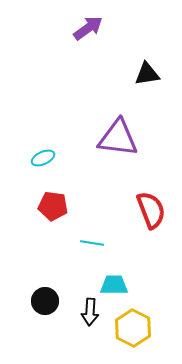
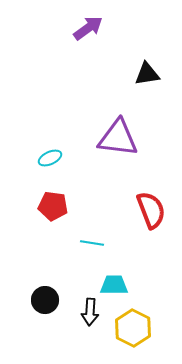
cyan ellipse: moved 7 px right
black circle: moved 1 px up
